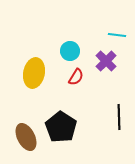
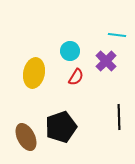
black pentagon: rotated 20 degrees clockwise
